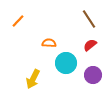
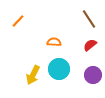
orange semicircle: moved 5 px right, 1 px up
cyan circle: moved 7 px left, 6 px down
yellow arrow: moved 4 px up
